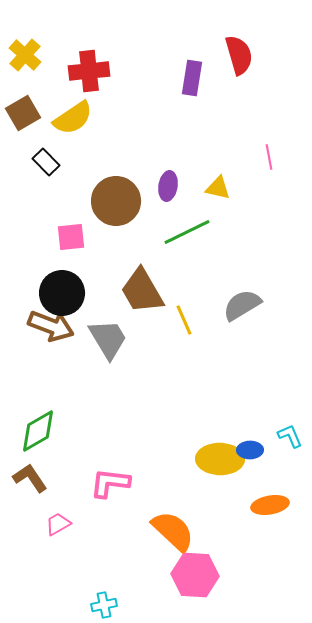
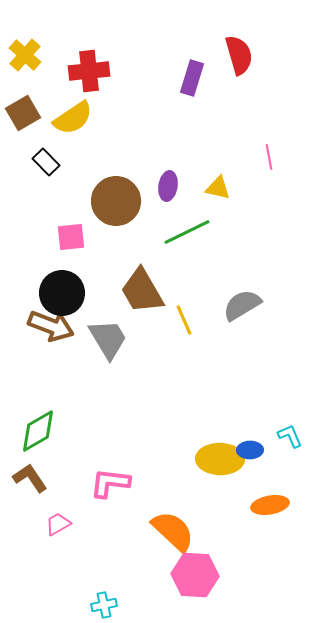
purple rectangle: rotated 8 degrees clockwise
